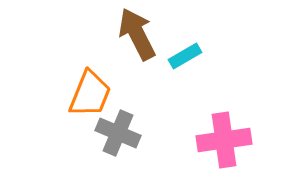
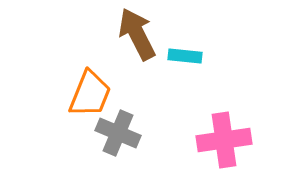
cyan rectangle: rotated 36 degrees clockwise
